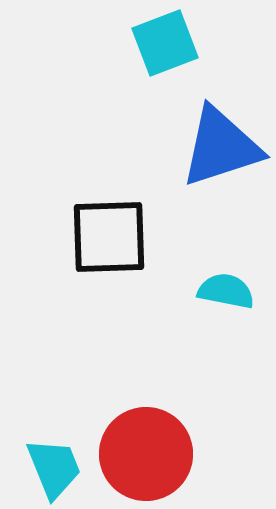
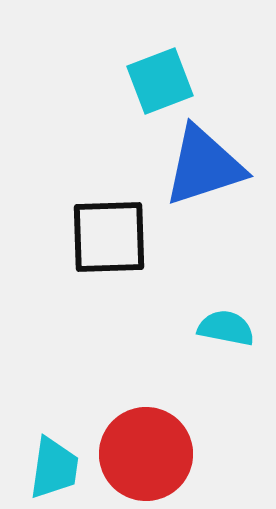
cyan square: moved 5 px left, 38 px down
blue triangle: moved 17 px left, 19 px down
cyan semicircle: moved 37 px down
cyan trapezoid: rotated 30 degrees clockwise
